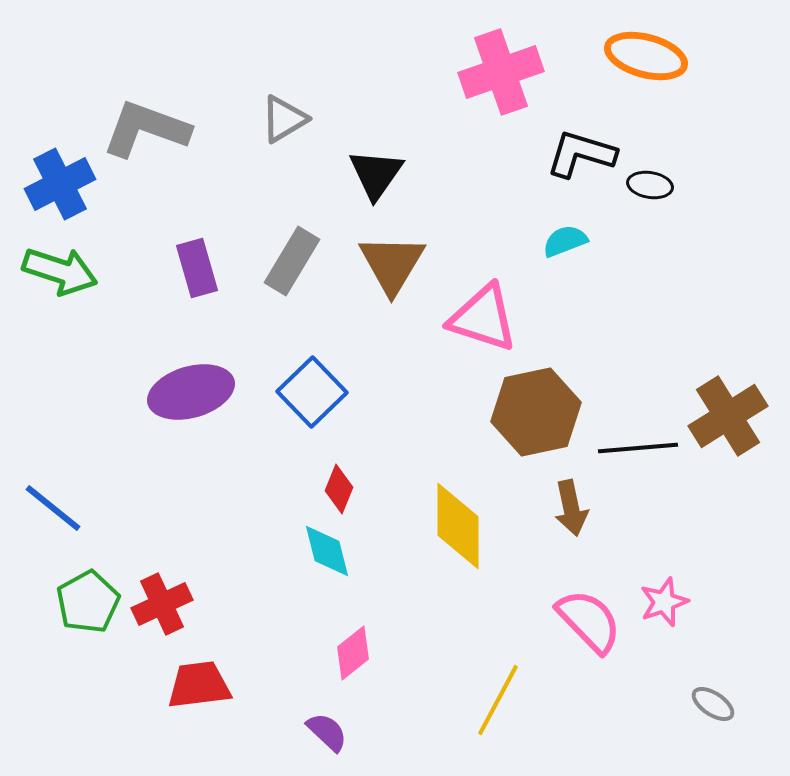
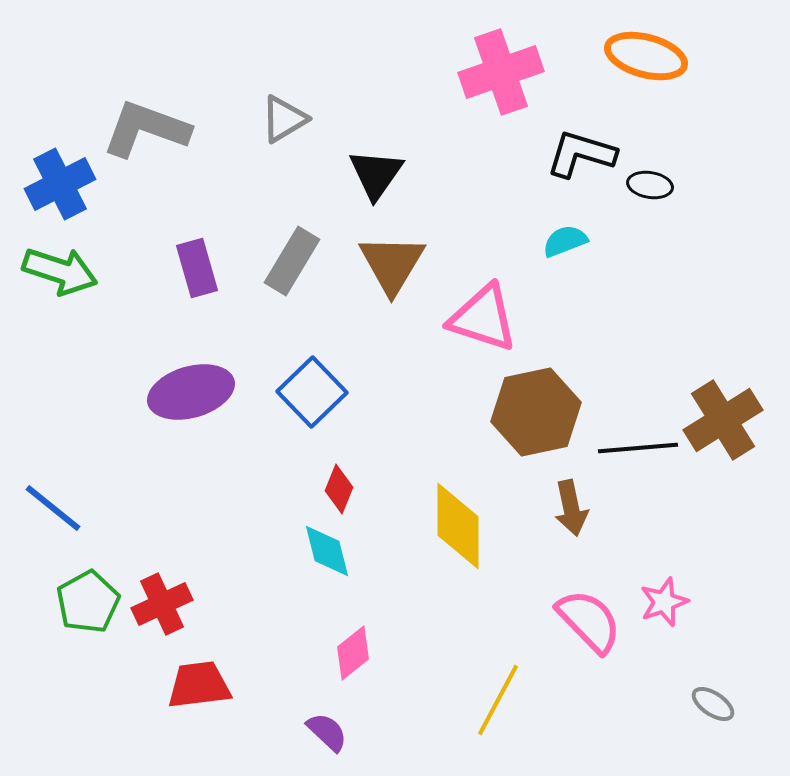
brown cross: moved 5 px left, 4 px down
